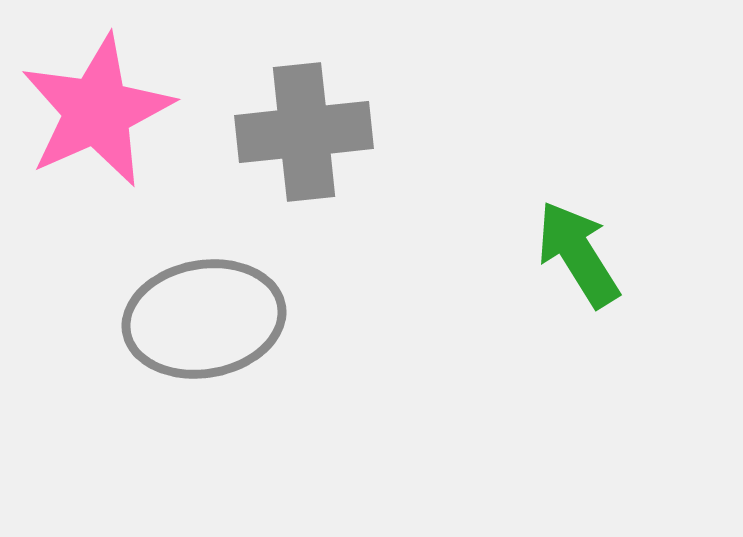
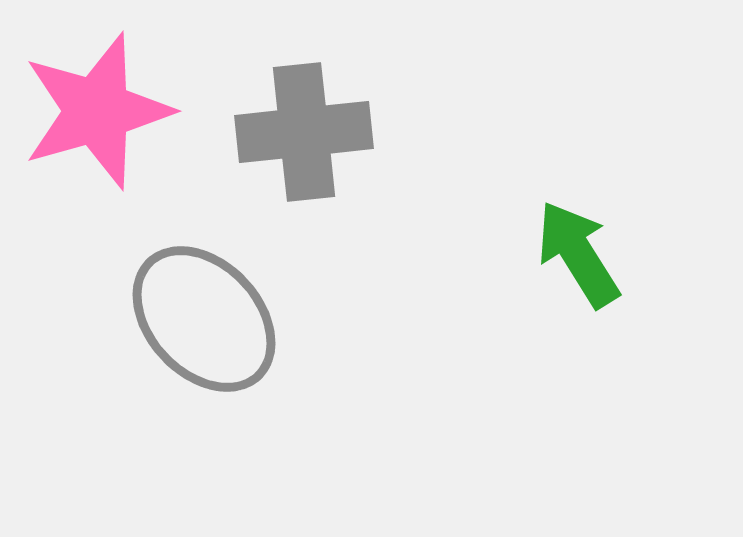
pink star: rotated 8 degrees clockwise
gray ellipse: rotated 57 degrees clockwise
